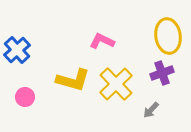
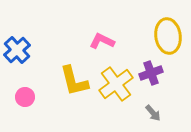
purple cross: moved 11 px left
yellow L-shape: moved 1 px right, 1 px down; rotated 60 degrees clockwise
yellow cross: rotated 8 degrees clockwise
gray arrow: moved 2 px right, 3 px down; rotated 84 degrees counterclockwise
